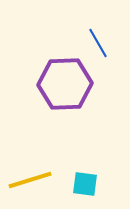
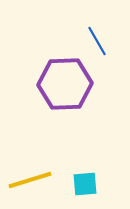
blue line: moved 1 px left, 2 px up
cyan square: rotated 12 degrees counterclockwise
